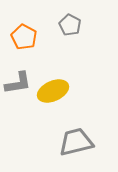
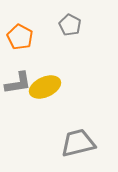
orange pentagon: moved 4 px left
yellow ellipse: moved 8 px left, 4 px up
gray trapezoid: moved 2 px right, 1 px down
